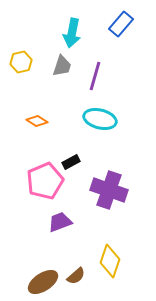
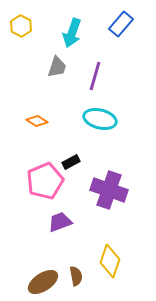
cyan arrow: rotated 8 degrees clockwise
yellow hexagon: moved 36 px up; rotated 20 degrees counterclockwise
gray trapezoid: moved 5 px left, 1 px down
brown semicircle: rotated 60 degrees counterclockwise
